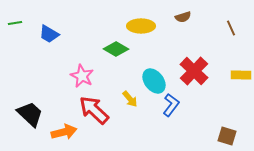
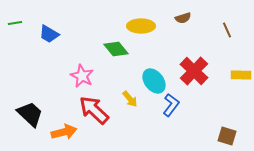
brown semicircle: moved 1 px down
brown line: moved 4 px left, 2 px down
green diamond: rotated 20 degrees clockwise
